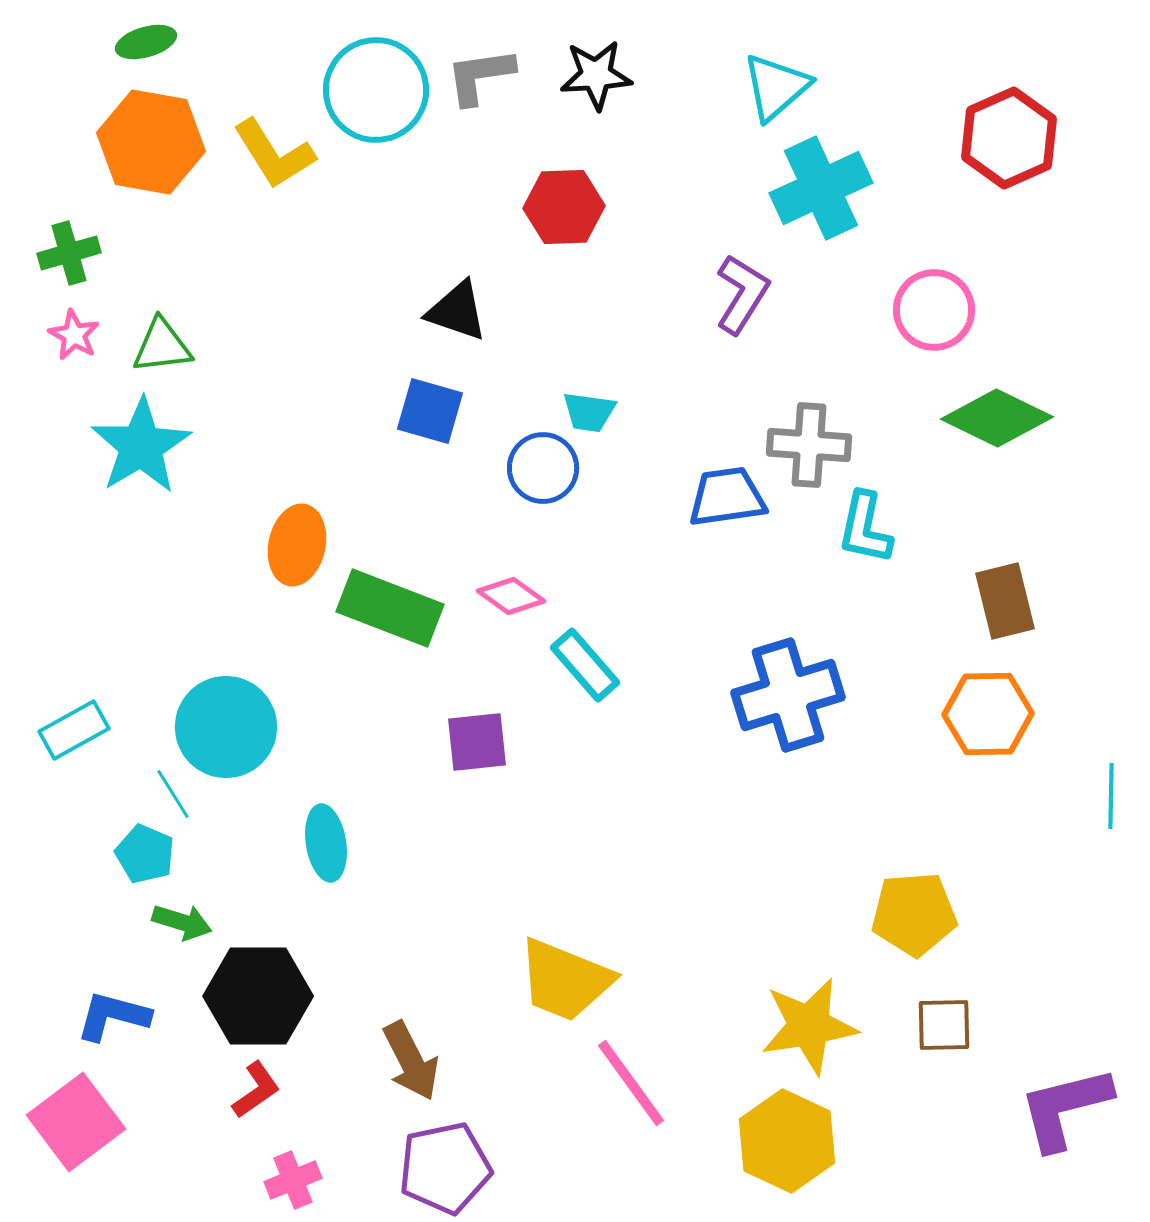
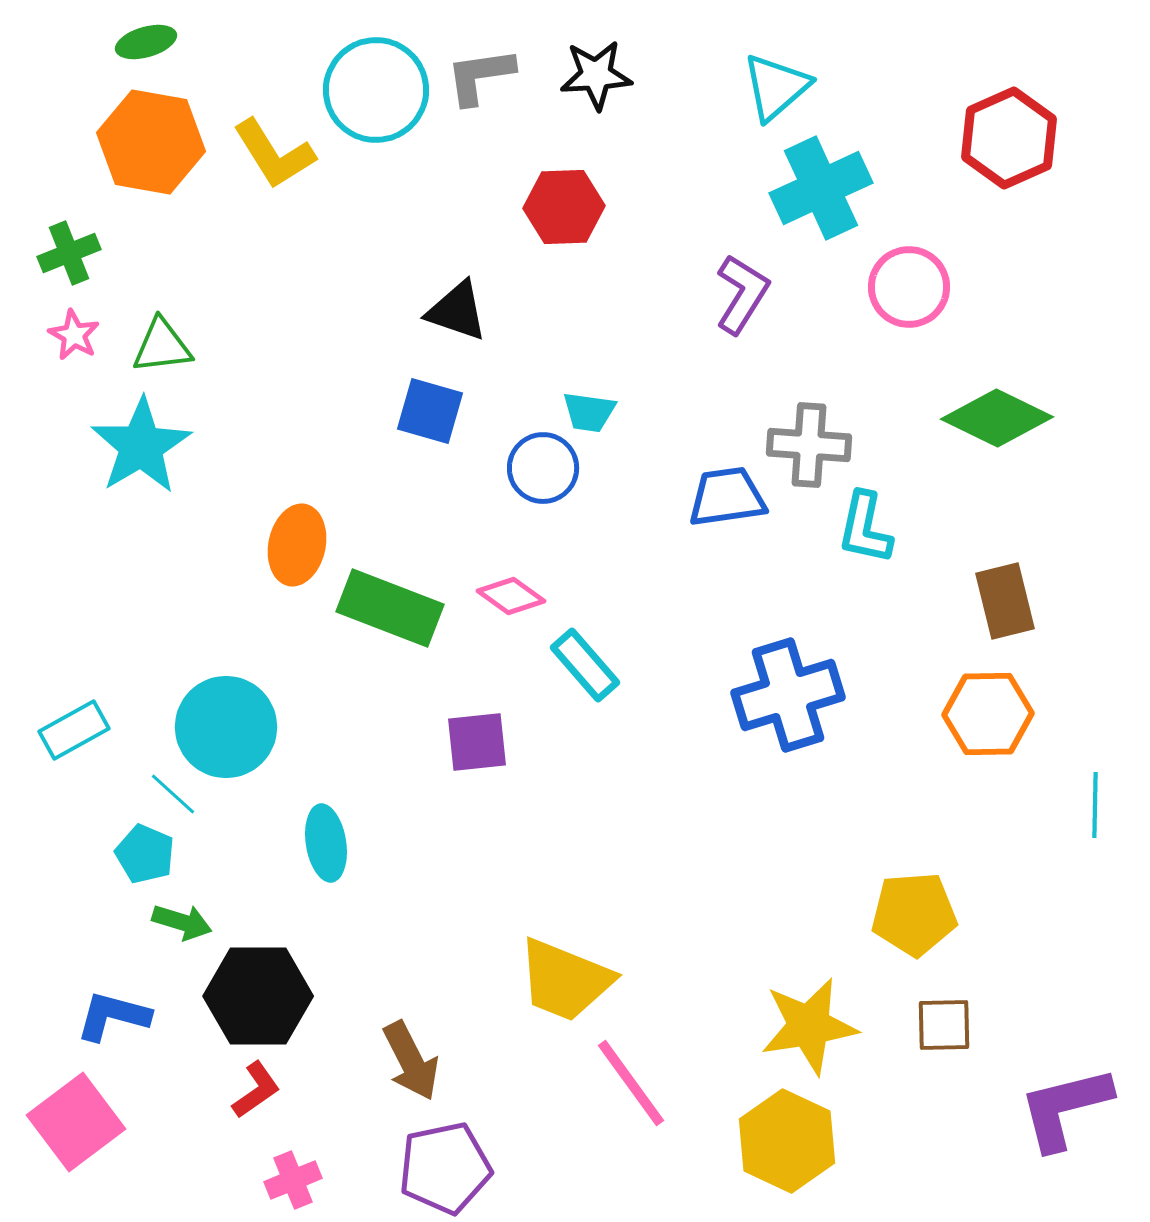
green cross at (69, 253): rotated 6 degrees counterclockwise
pink circle at (934, 310): moved 25 px left, 23 px up
cyan line at (173, 794): rotated 16 degrees counterclockwise
cyan line at (1111, 796): moved 16 px left, 9 px down
